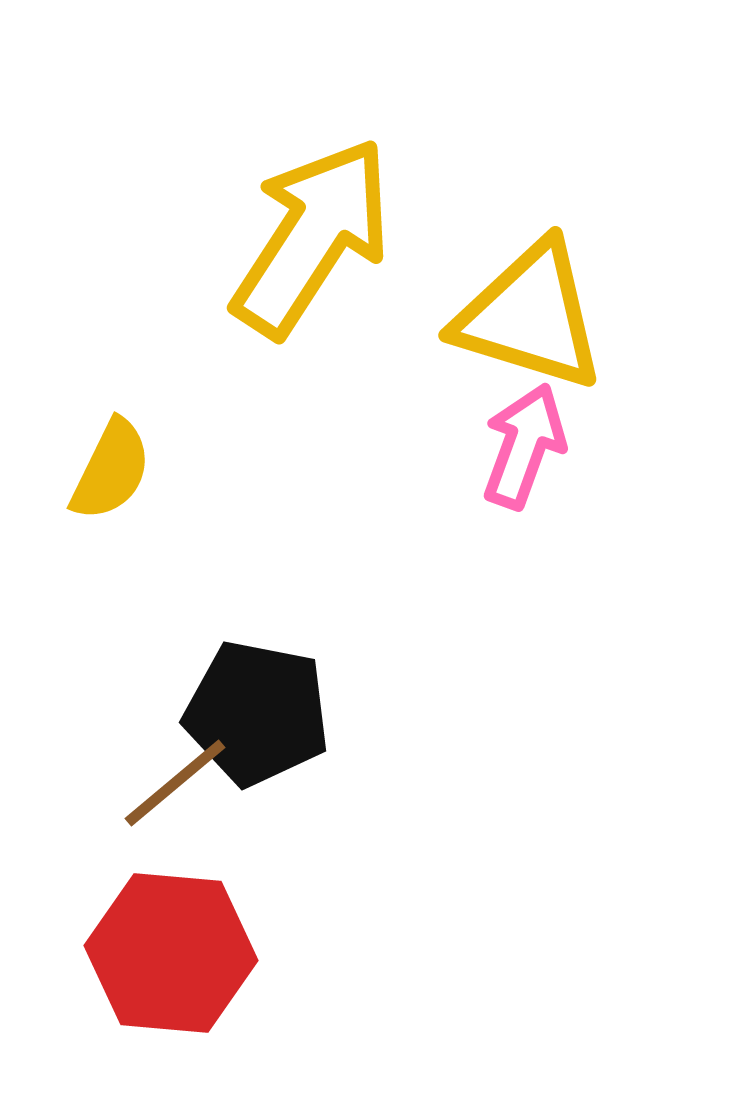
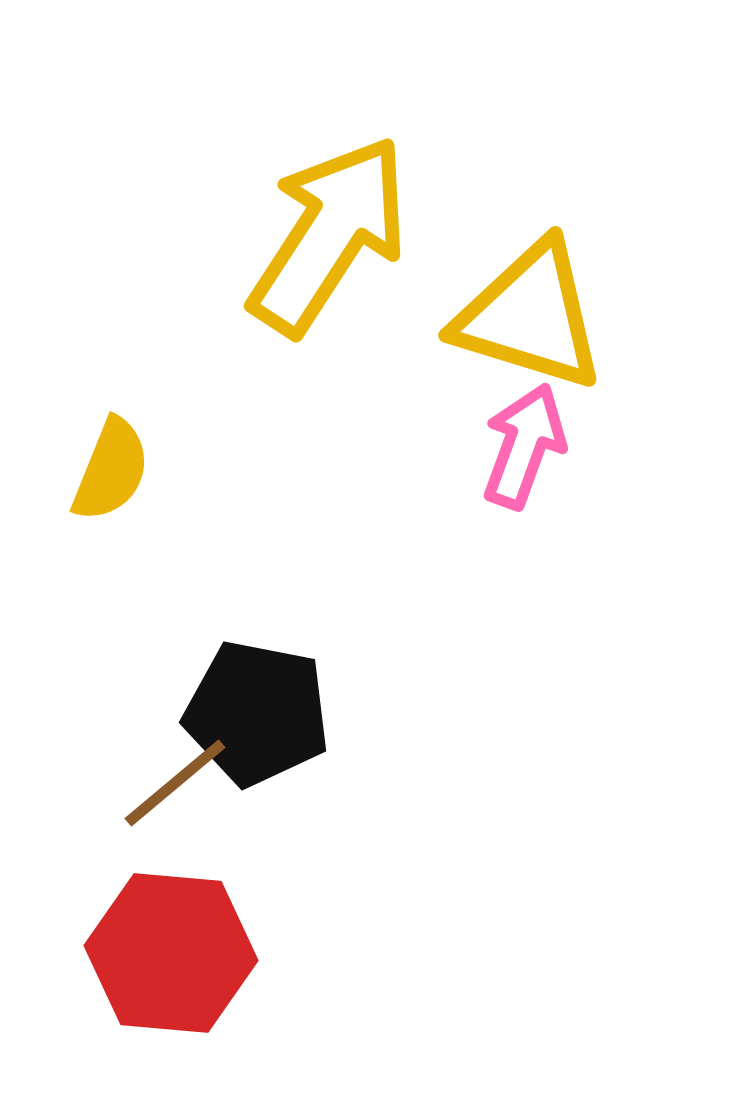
yellow arrow: moved 17 px right, 2 px up
yellow semicircle: rotated 4 degrees counterclockwise
